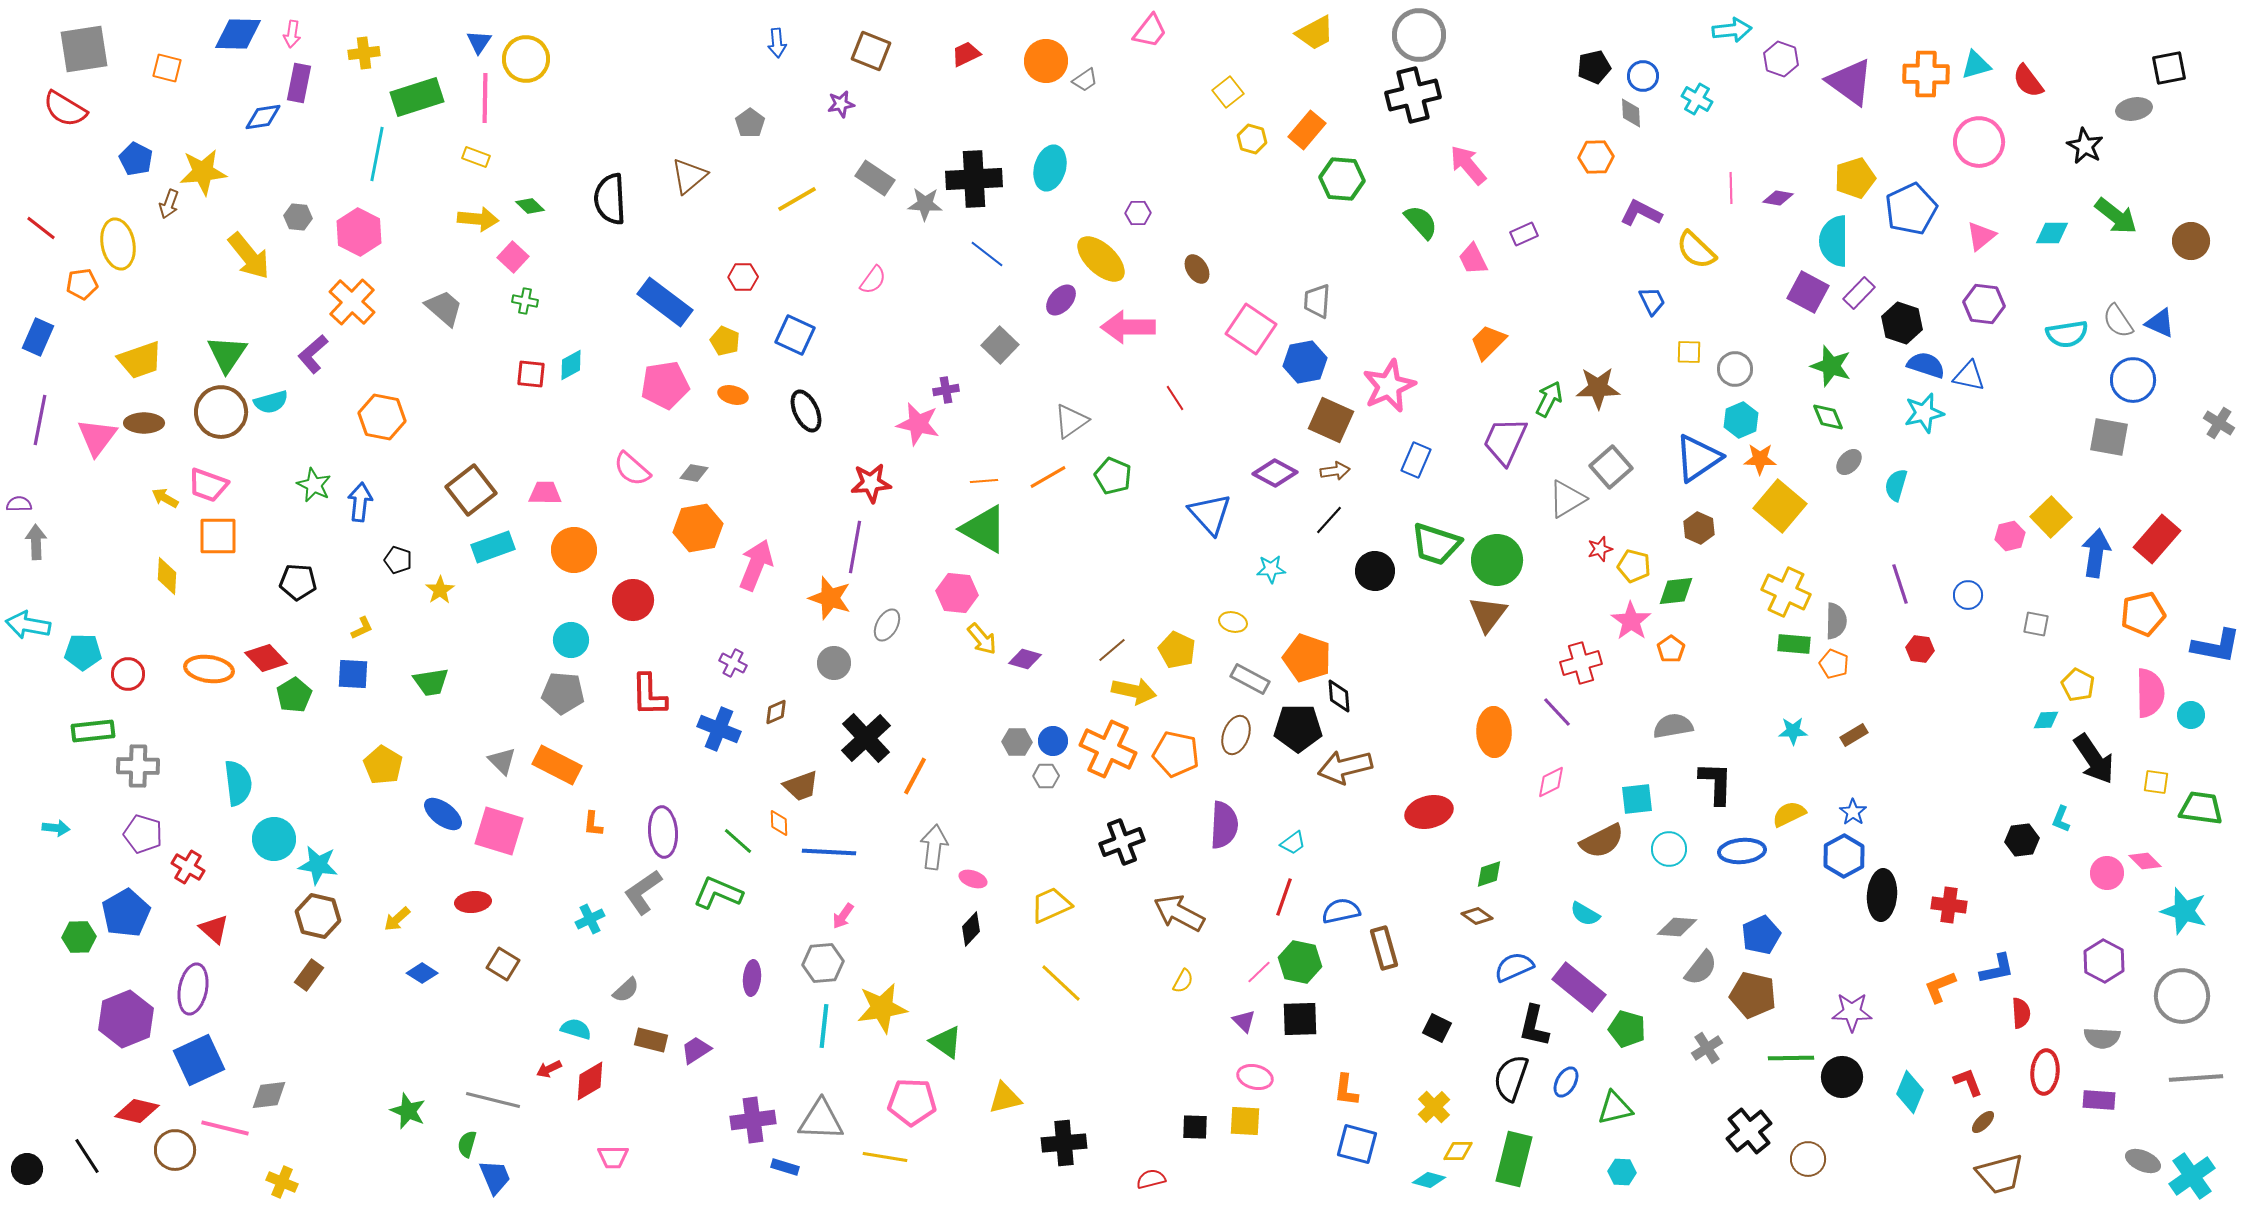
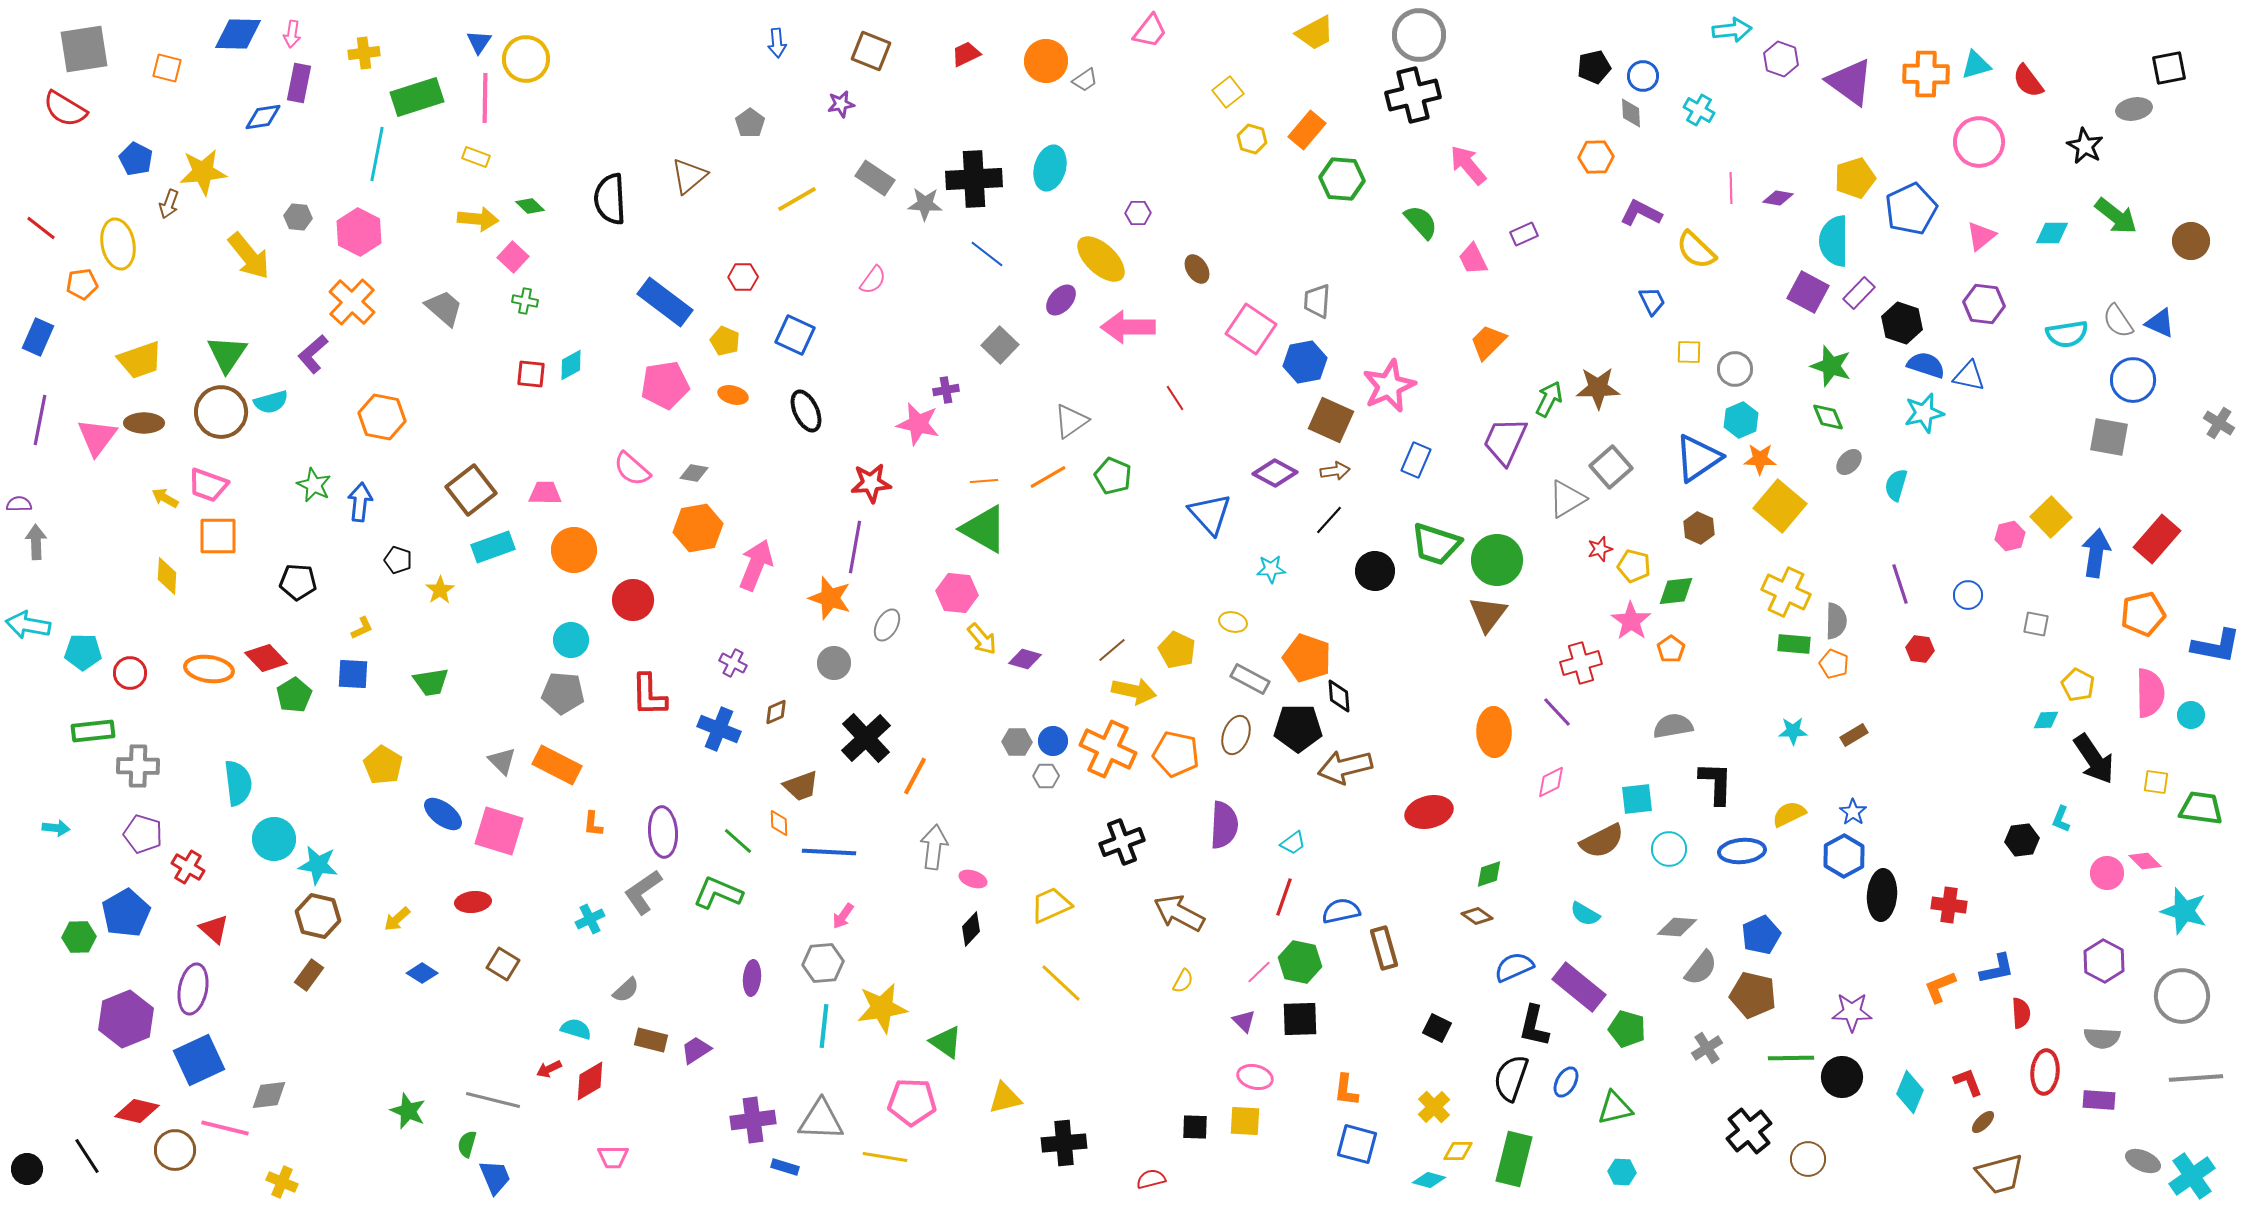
cyan cross at (1697, 99): moved 2 px right, 11 px down
red circle at (128, 674): moved 2 px right, 1 px up
